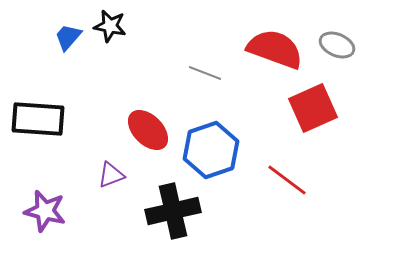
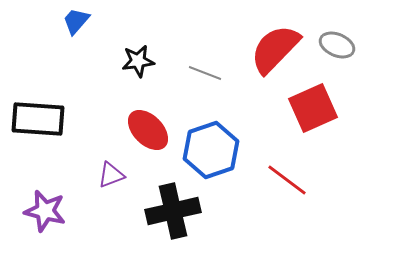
black star: moved 28 px right, 35 px down; rotated 20 degrees counterclockwise
blue trapezoid: moved 8 px right, 16 px up
red semicircle: rotated 66 degrees counterclockwise
